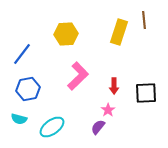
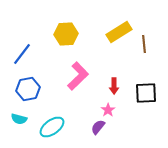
brown line: moved 24 px down
yellow rectangle: rotated 40 degrees clockwise
